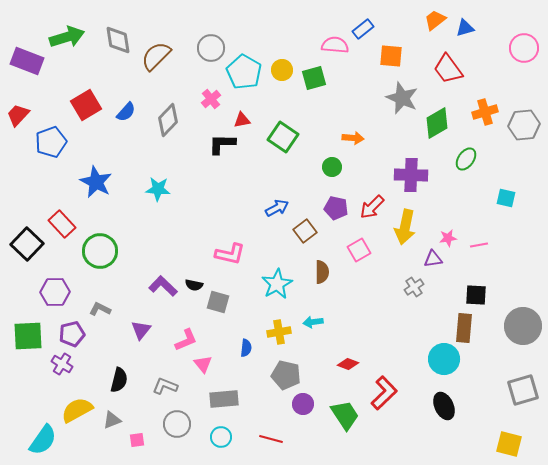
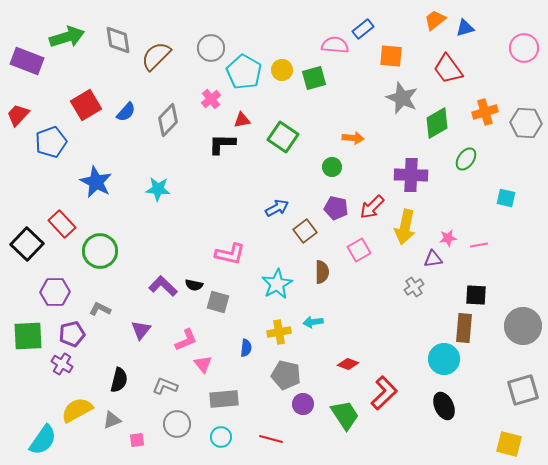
gray hexagon at (524, 125): moved 2 px right, 2 px up; rotated 8 degrees clockwise
